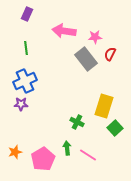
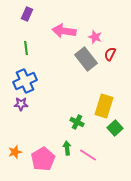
pink star: rotated 24 degrees clockwise
